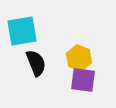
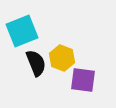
cyan square: rotated 12 degrees counterclockwise
yellow hexagon: moved 17 px left
